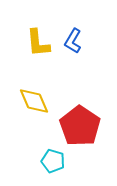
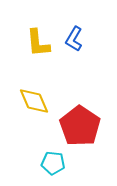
blue L-shape: moved 1 px right, 2 px up
cyan pentagon: moved 2 px down; rotated 10 degrees counterclockwise
